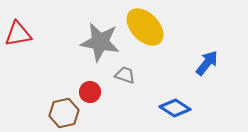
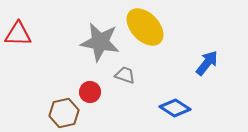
red triangle: rotated 12 degrees clockwise
